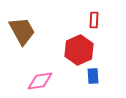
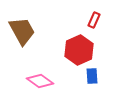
red rectangle: rotated 21 degrees clockwise
blue rectangle: moved 1 px left
pink diamond: rotated 44 degrees clockwise
